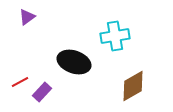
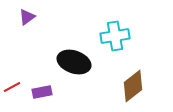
red line: moved 8 px left, 5 px down
brown diamond: rotated 8 degrees counterclockwise
purple rectangle: rotated 36 degrees clockwise
